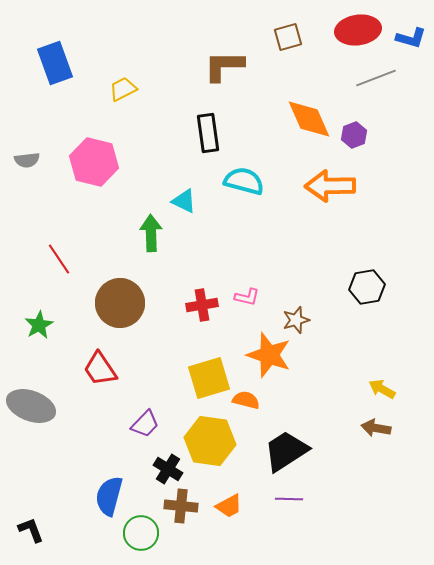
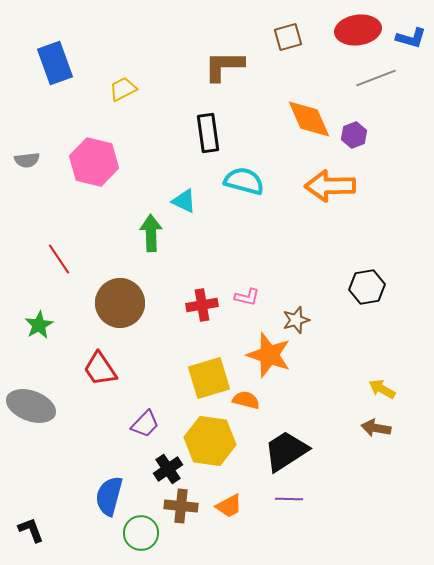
black cross: rotated 24 degrees clockwise
